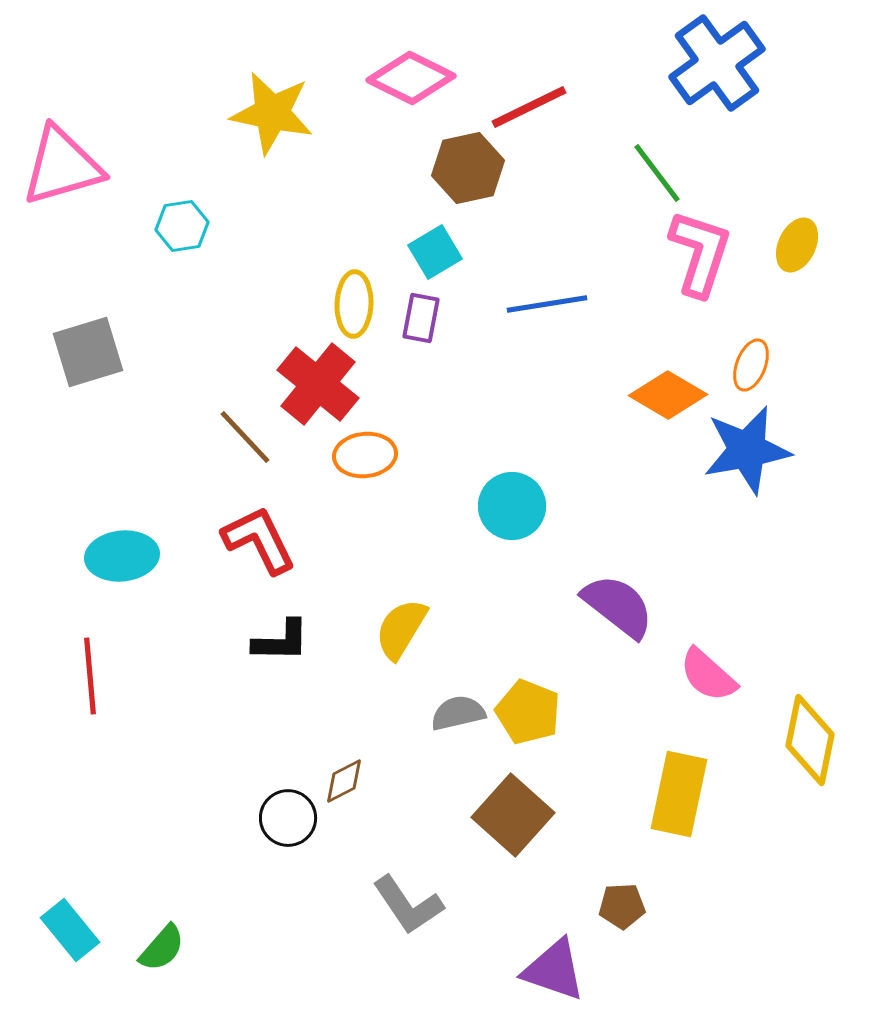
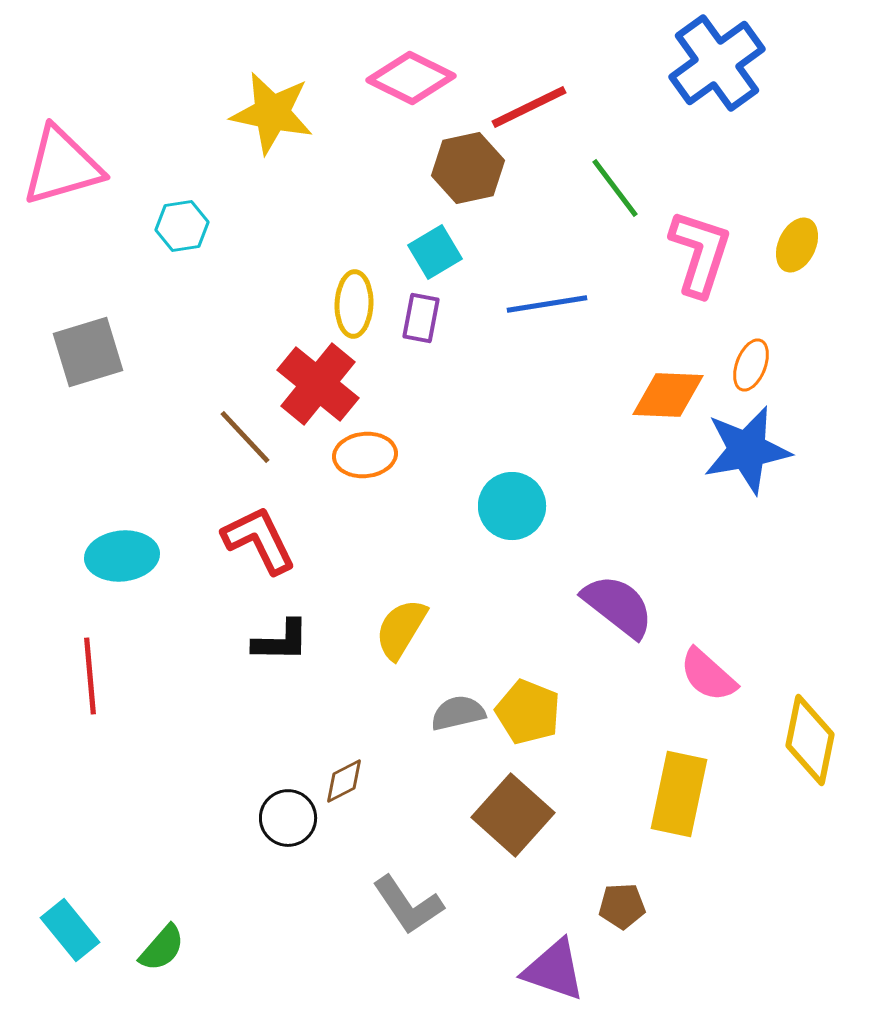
green line at (657, 173): moved 42 px left, 15 px down
orange diamond at (668, 395): rotated 28 degrees counterclockwise
